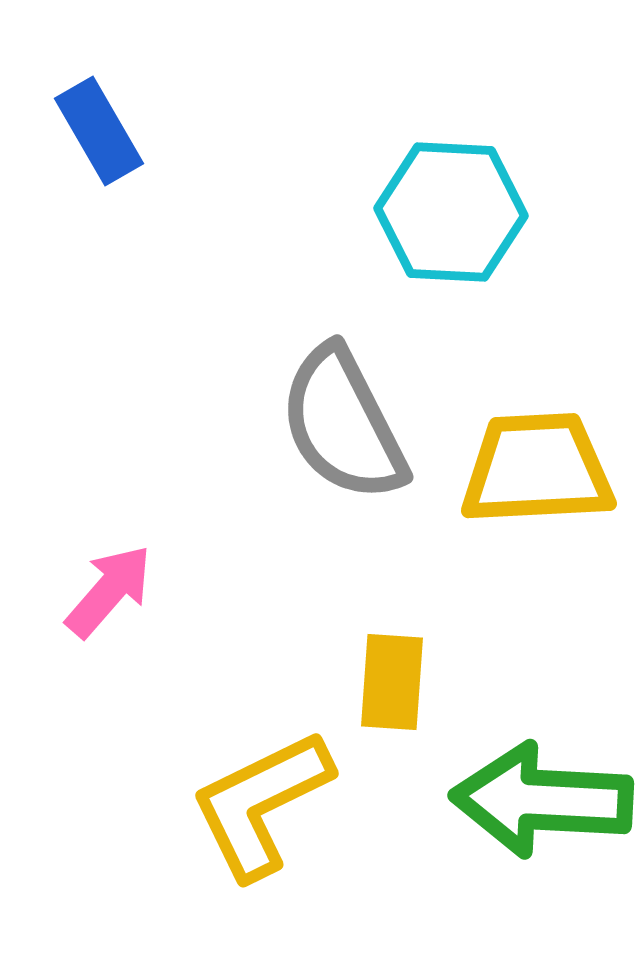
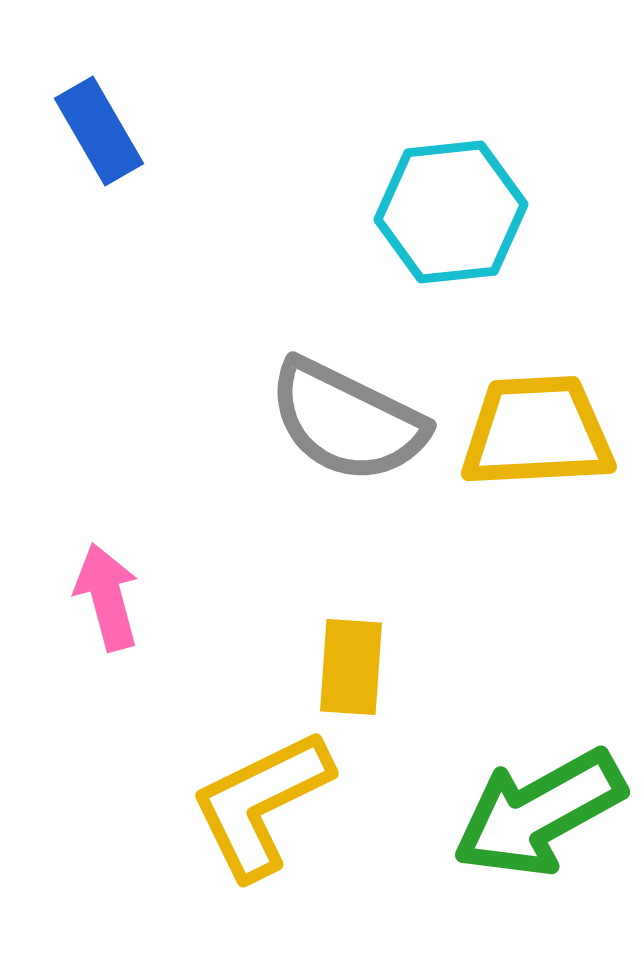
cyan hexagon: rotated 9 degrees counterclockwise
gray semicircle: moved 4 px right, 3 px up; rotated 37 degrees counterclockwise
yellow trapezoid: moved 37 px up
pink arrow: moved 2 px left, 6 px down; rotated 56 degrees counterclockwise
yellow rectangle: moved 41 px left, 15 px up
green arrow: moved 3 px left, 13 px down; rotated 32 degrees counterclockwise
